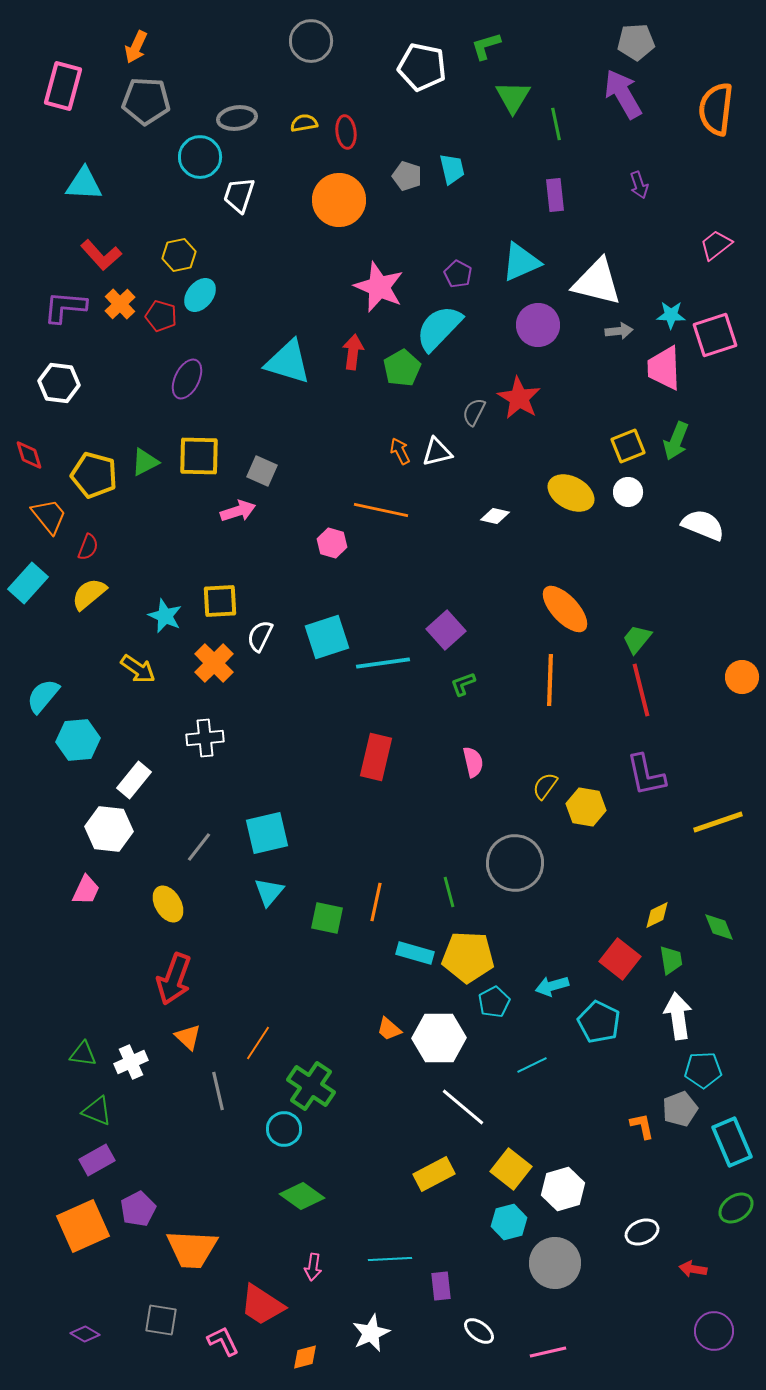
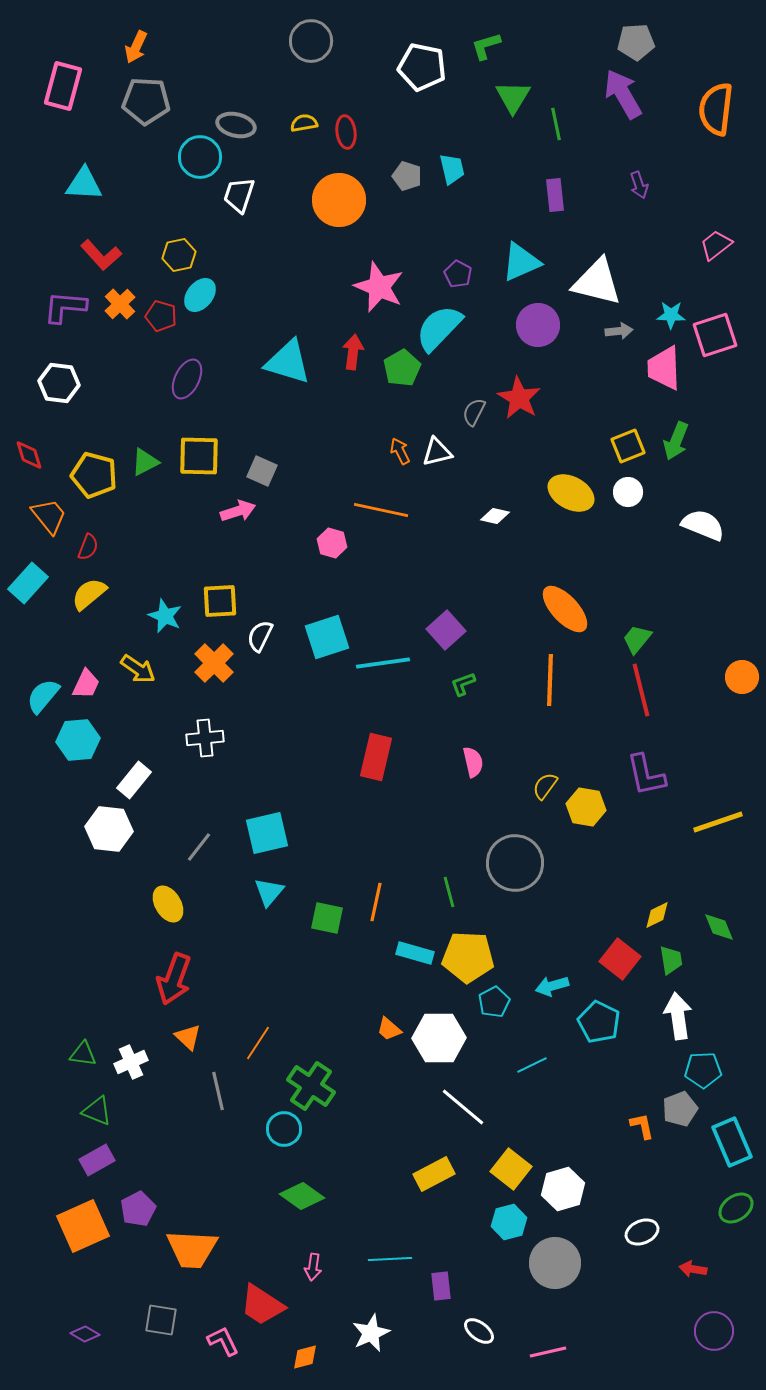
gray ellipse at (237, 118): moved 1 px left, 7 px down; rotated 21 degrees clockwise
pink trapezoid at (86, 890): moved 206 px up
